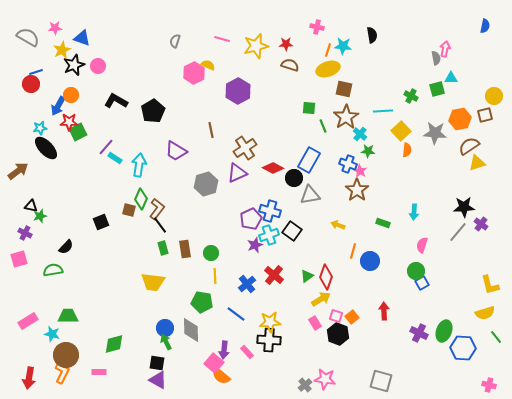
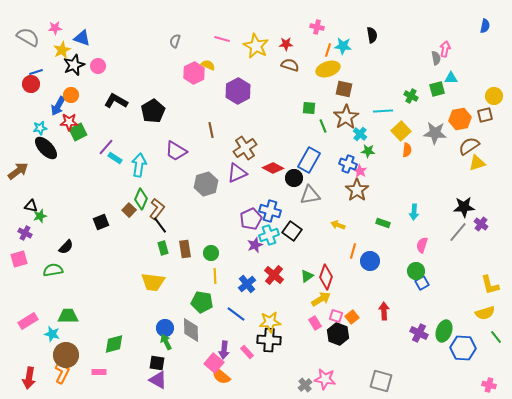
yellow star at (256, 46): rotated 30 degrees counterclockwise
brown square at (129, 210): rotated 32 degrees clockwise
